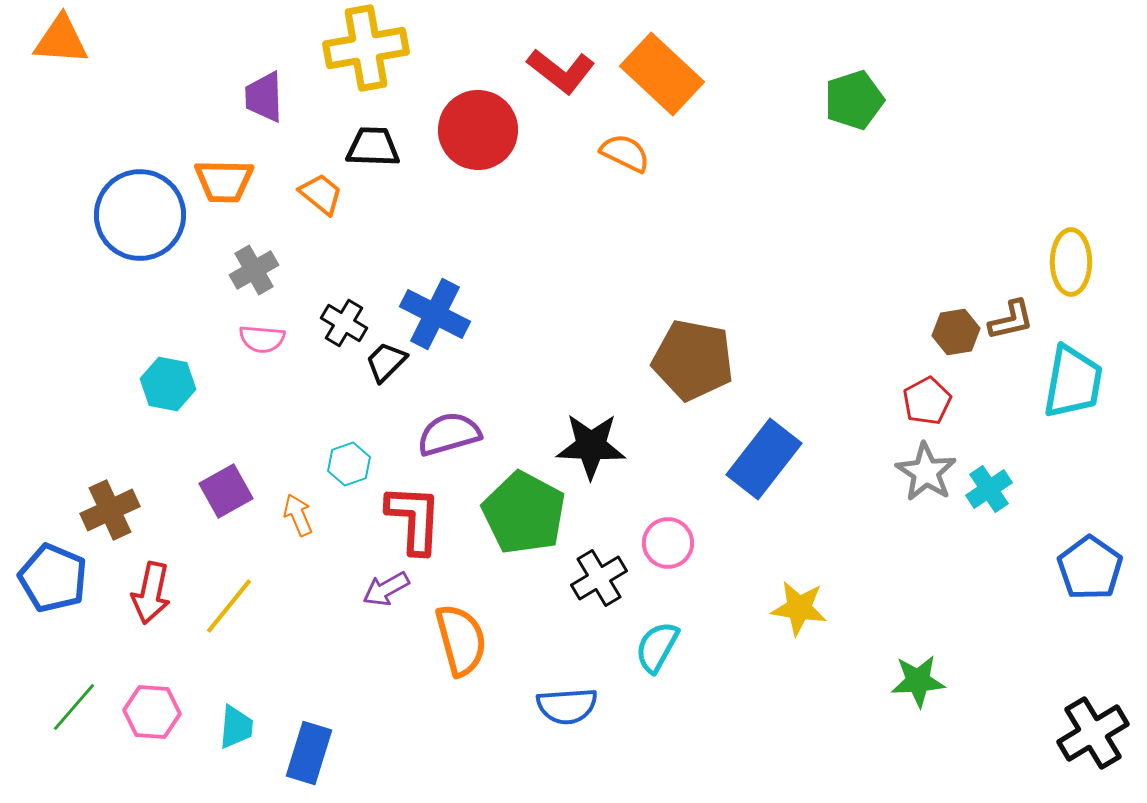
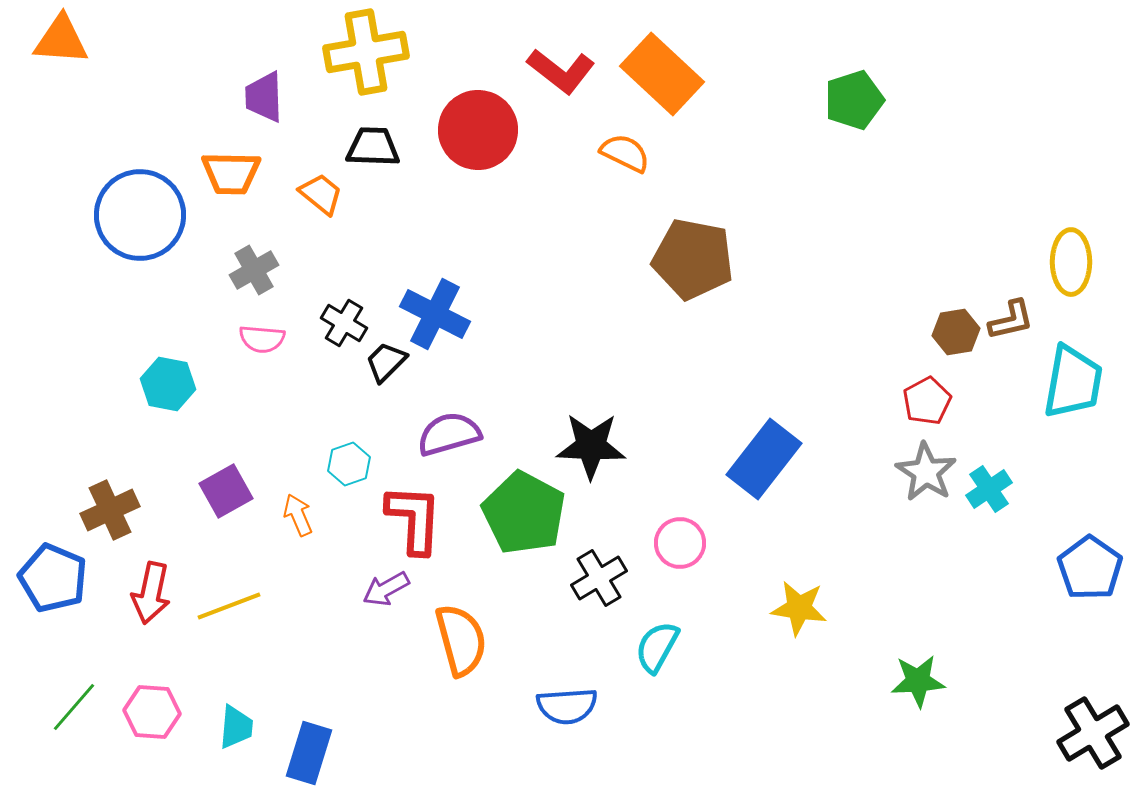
yellow cross at (366, 48): moved 4 px down
orange trapezoid at (224, 181): moved 7 px right, 8 px up
brown pentagon at (693, 360): moved 101 px up
pink circle at (668, 543): moved 12 px right
yellow line at (229, 606): rotated 30 degrees clockwise
